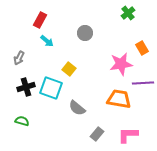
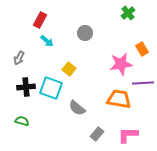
orange rectangle: moved 1 px down
black cross: rotated 12 degrees clockwise
